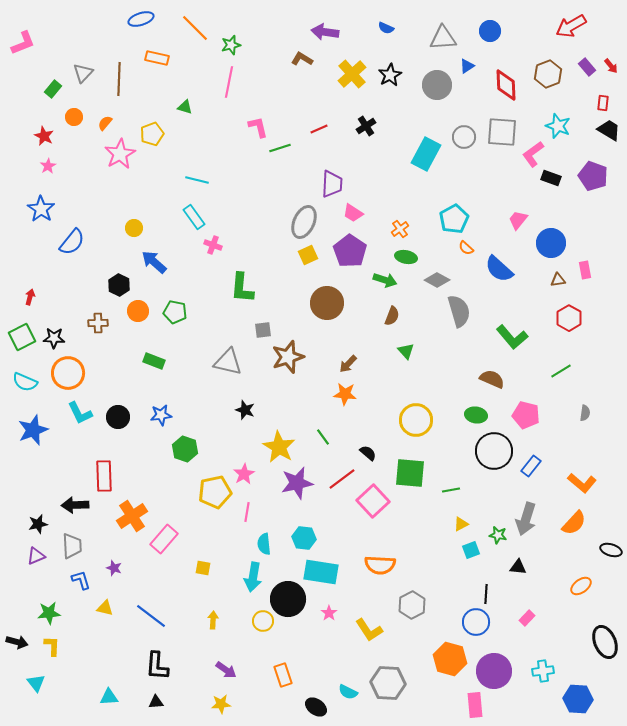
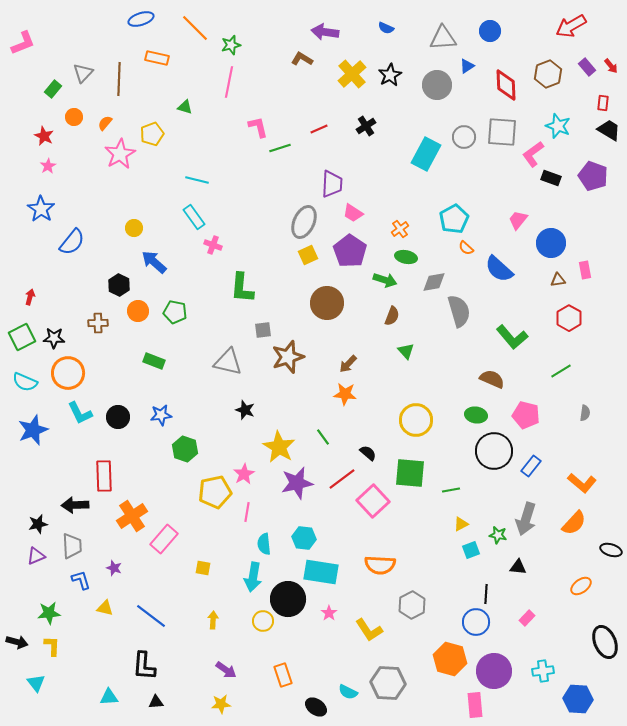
gray diamond at (437, 280): moved 3 px left, 2 px down; rotated 40 degrees counterclockwise
black L-shape at (157, 666): moved 13 px left
